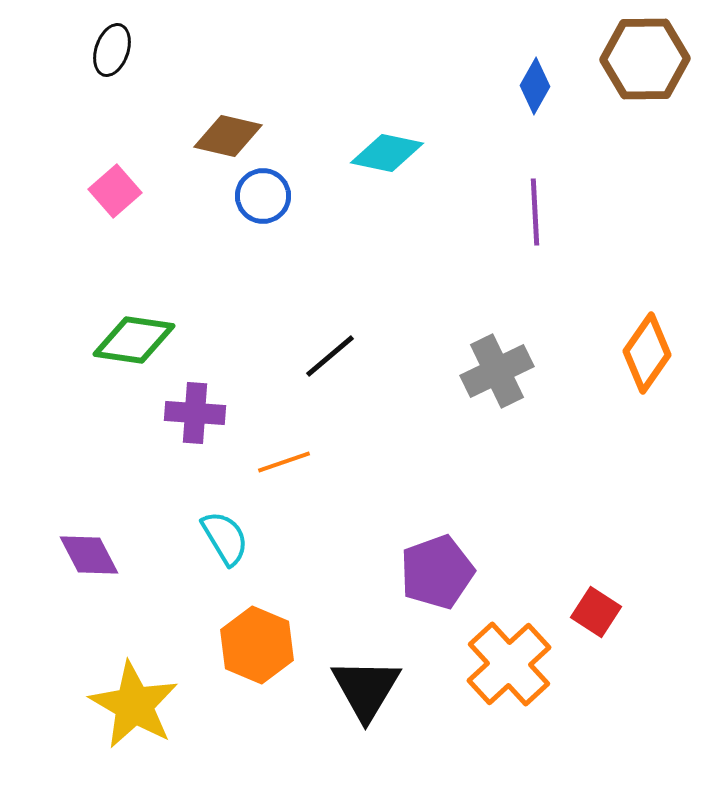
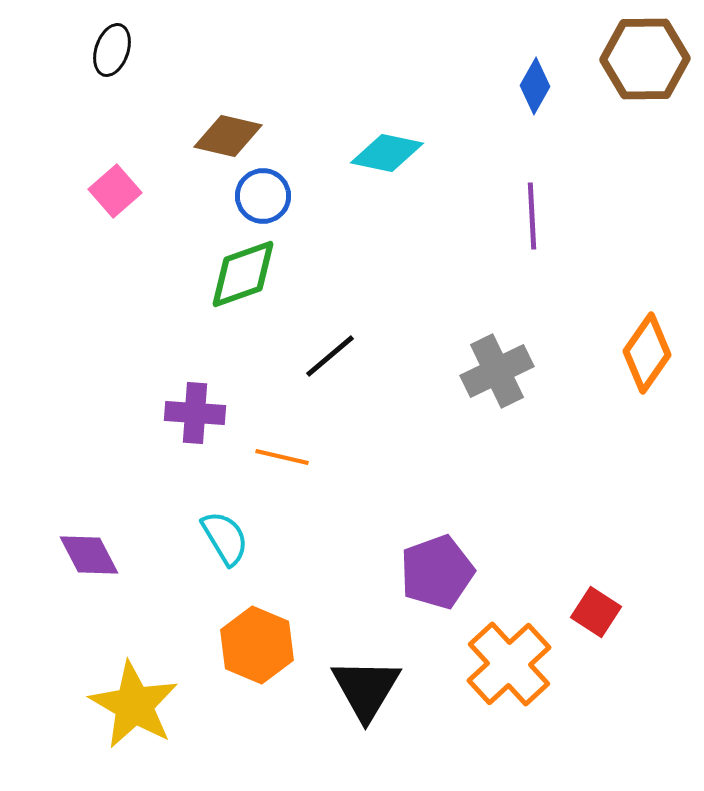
purple line: moved 3 px left, 4 px down
green diamond: moved 109 px right, 66 px up; rotated 28 degrees counterclockwise
orange line: moved 2 px left, 5 px up; rotated 32 degrees clockwise
